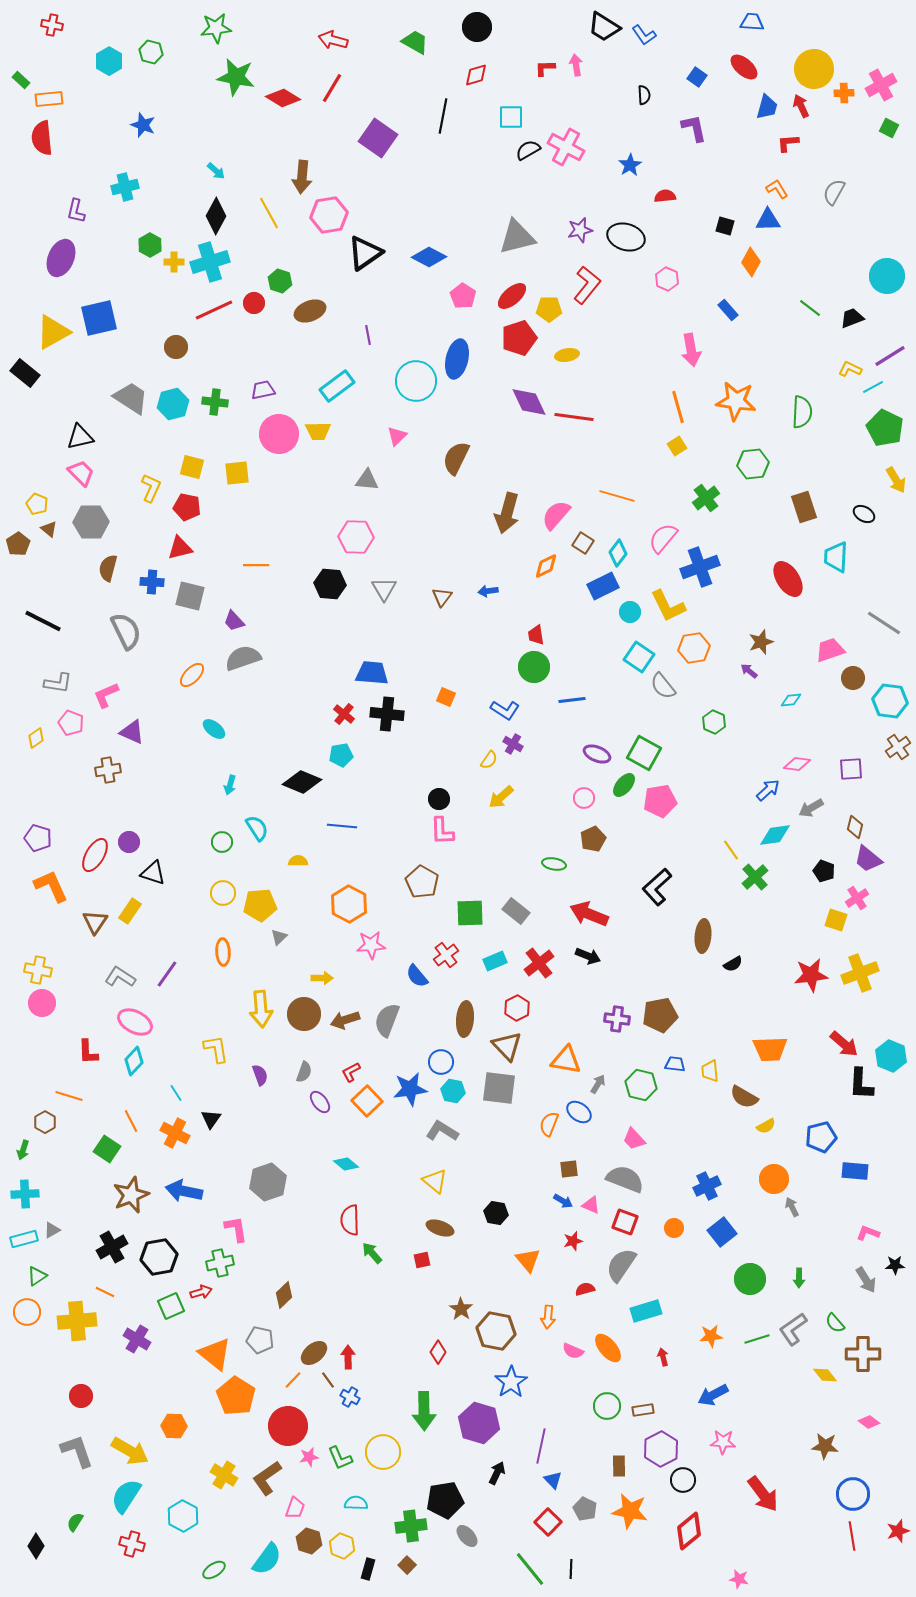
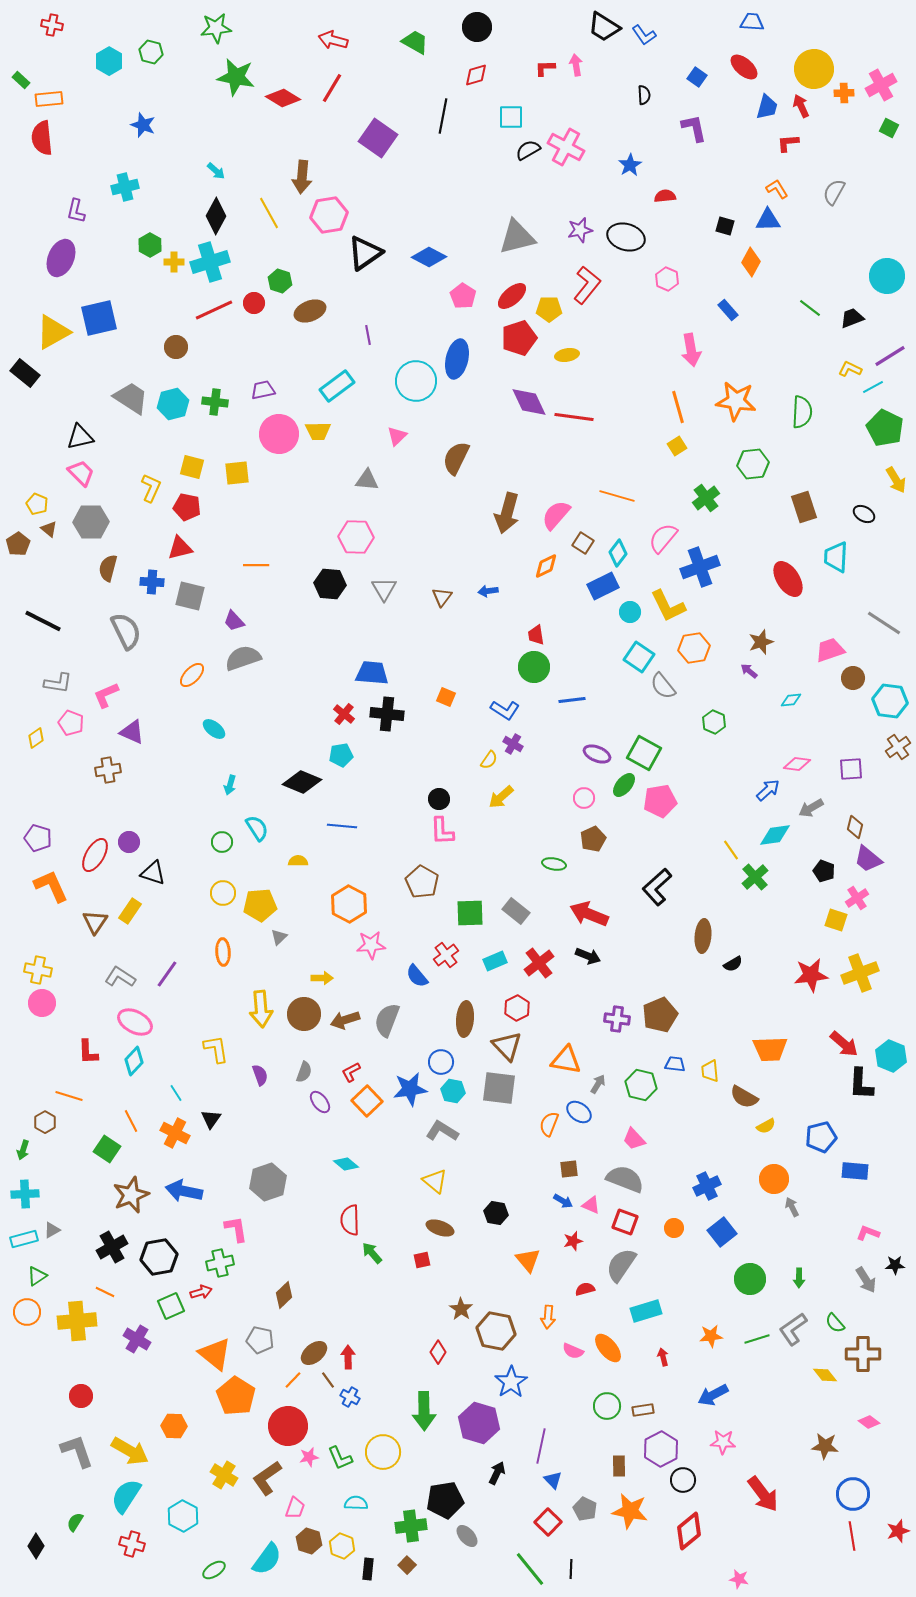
brown pentagon at (660, 1015): rotated 12 degrees counterclockwise
black rectangle at (368, 1569): rotated 10 degrees counterclockwise
